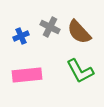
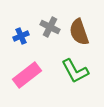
brown semicircle: rotated 24 degrees clockwise
green L-shape: moved 5 px left
pink rectangle: rotated 32 degrees counterclockwise
